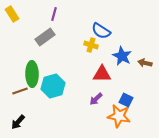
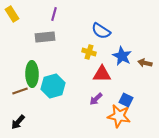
gray rectangle: rotated 30 degrees clockwise
yellow cross: moved 2 px left, 7 px down
